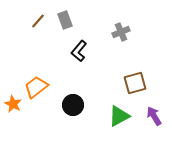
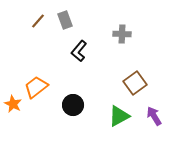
gray cross: moved 1 px right, 2 px down; rotated 24 degrees clockwise
brown square: rotated 20 degrees counterclockwise
